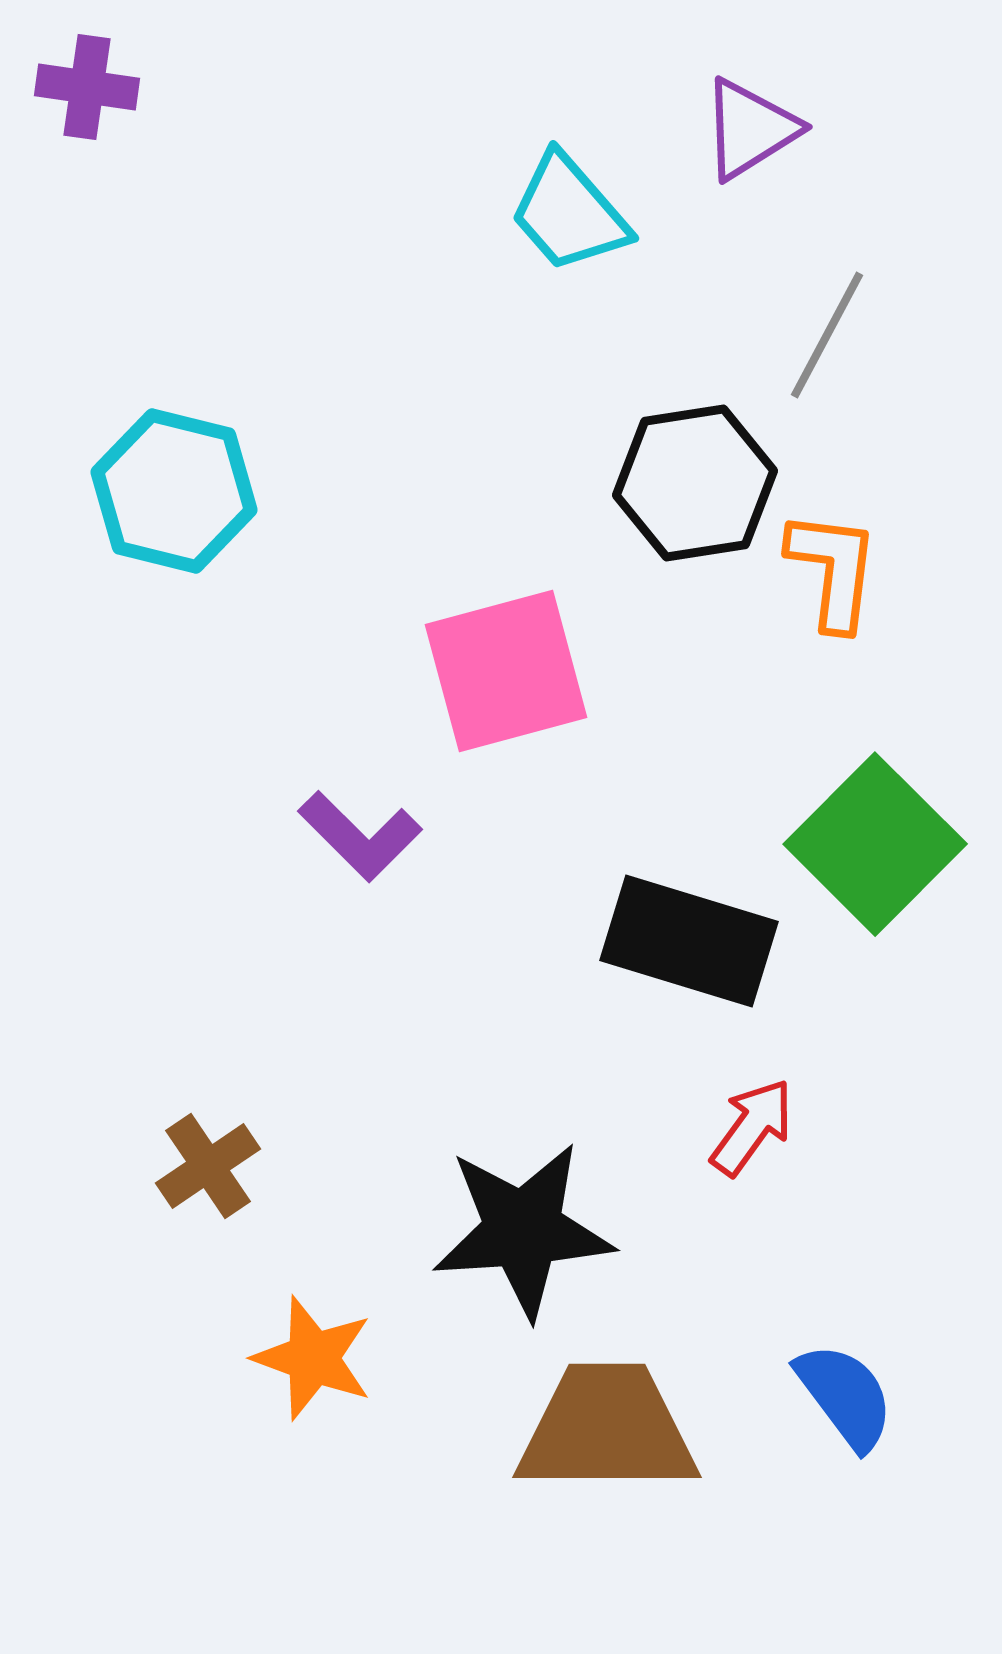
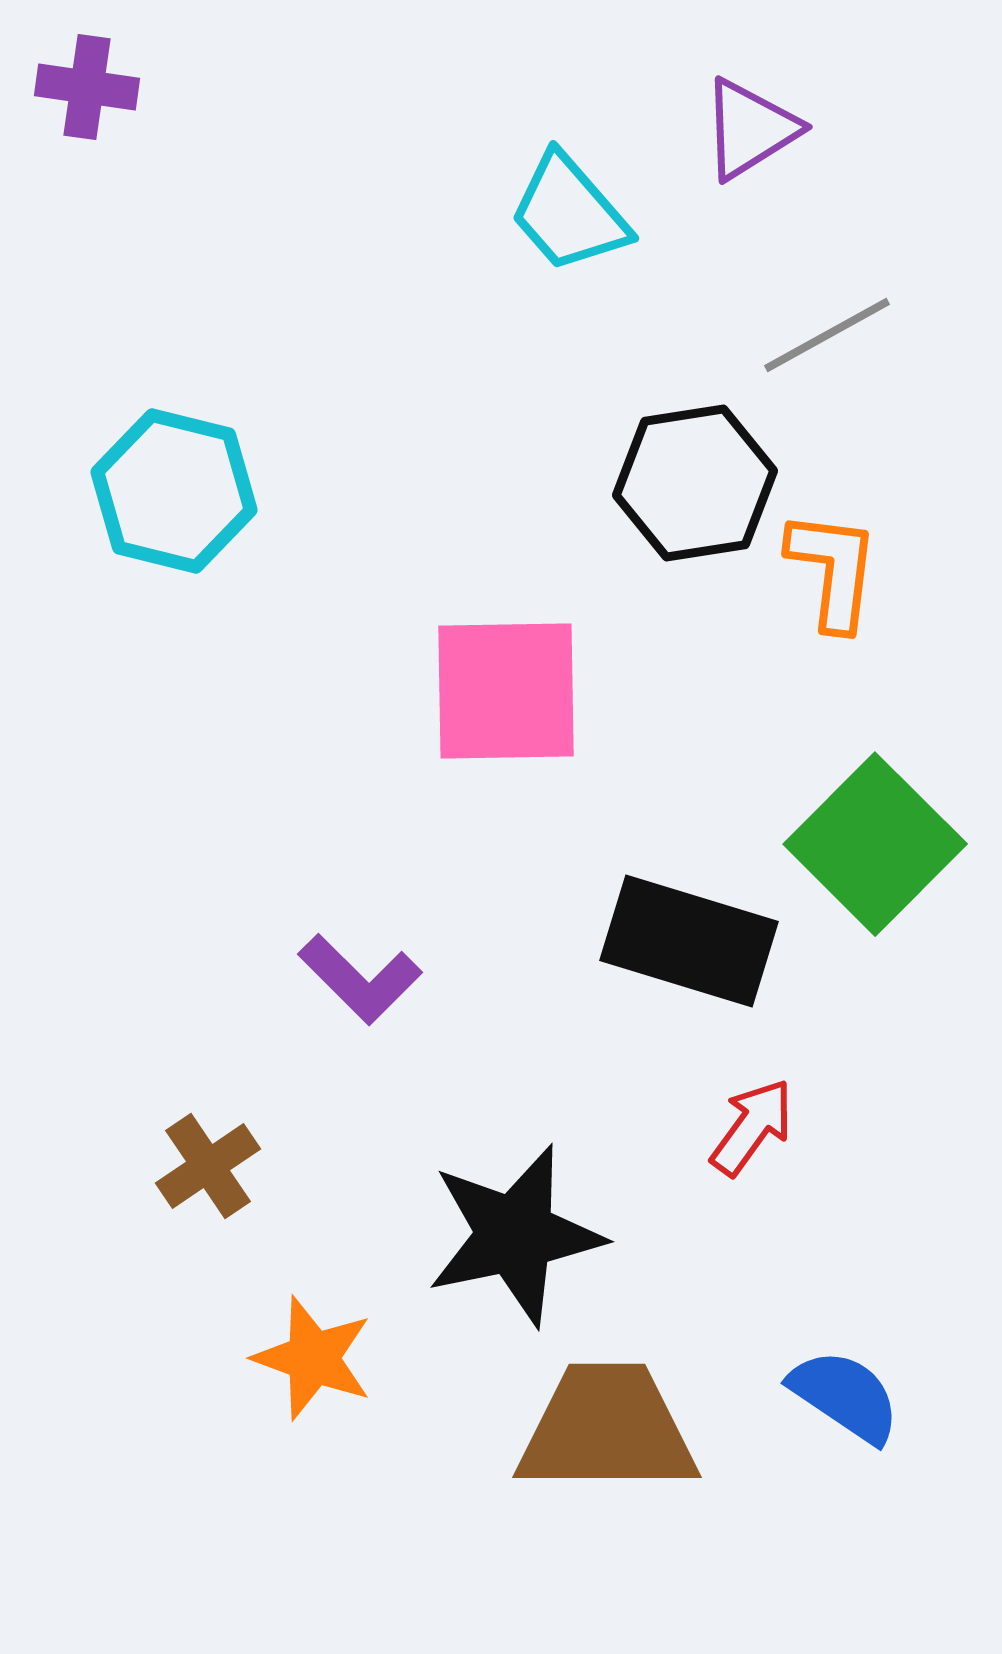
gray line: rotated 33 degrees clockwise
pink square: moved 20 px down; rotated 14 degrees clockwise
purple L-shape: moved 143 px down
black star: moved 8 px left, 5 px down; rotated 8 degrees counterclockwise
blue semicircle: rotated 19 degrees counterclockwise
